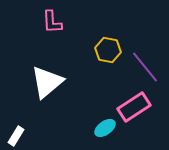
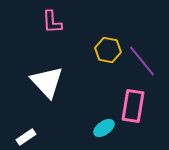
purple line: moved 3 px left, 6 px up
white triangle: rotated 33 degrees counterclockwise
pink rectangle: moved 1 px left, 1 px up; rotated 48 degrees counterclockwise
cyan ellipse: moved 1 px left
white rectangle: moved 10 px right, 1 px down; rotated 24 degrees clockwise
